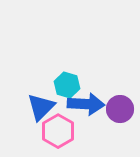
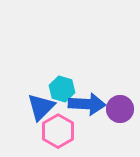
cyan hexagon: moved 5 px left, 4 px down
blue arrow: moved 1 px right
